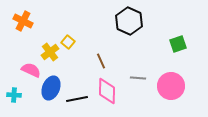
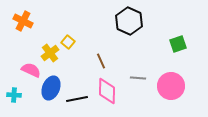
yellow cross: moved 1 px down
